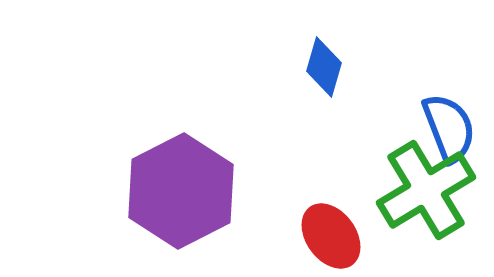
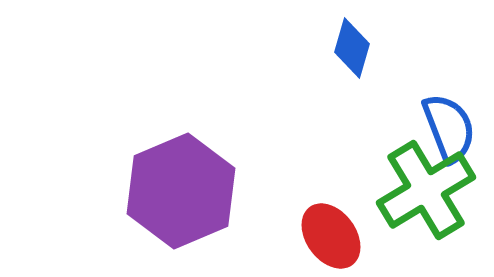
blue diamond: moved 28 px right, 19 px up
purple hexagon: rotated 4 degrees clockwise
